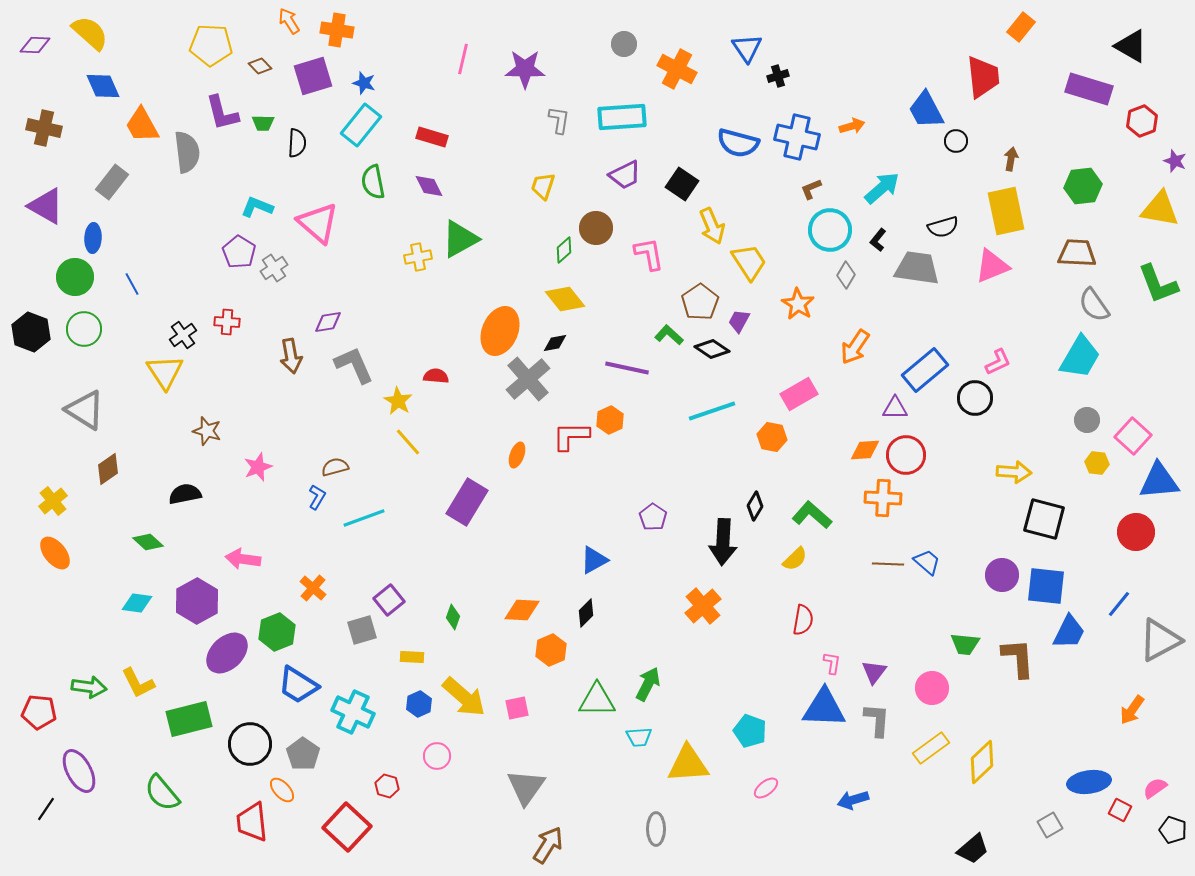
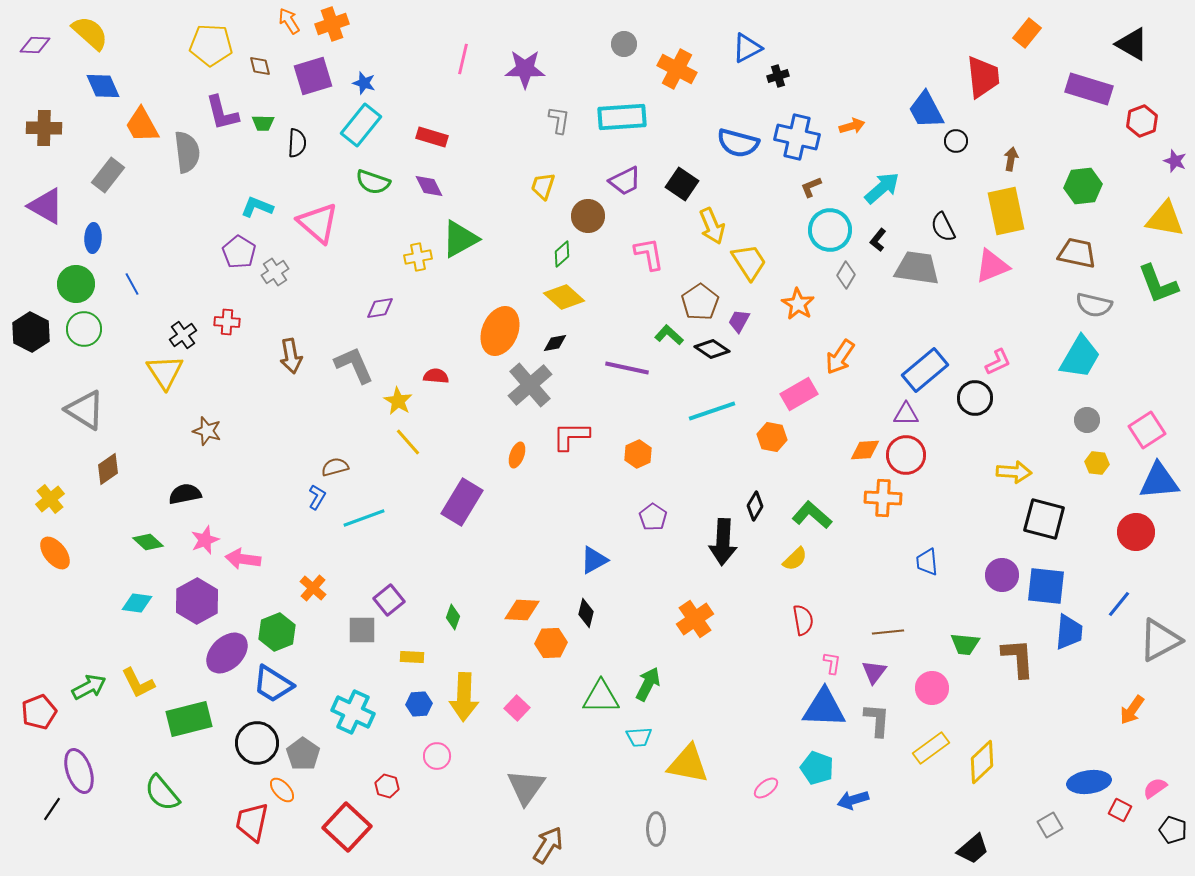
orange rectangle at (1021, 27): moved 6 px right, 6 px down
orange cross at (337, 30): moved 5 px left, 6 px up; rotated 28 degrees counterclockwise
black triangle at (1131, 46): moved 1 px right, 2 px up
blue triangle at (747, 48): rotated 36 degrees clockwise
brown diamond at (260, 66): rotated 30 degrees clockwise
brown cross at (44, 128): rotated 12 degrees counterclockwise
purple trapezoid at (625, 175): moved 6 px down
gray rectangle at (112, 182): moved 4 px left, 7 px up
green semicircle at (373, 182): rotated 60 degrees counterclockwise
brown L-shape at (811, 189): moved 2 px up
yellow triangle at (1160, 209): moved 5 px right, 10 px down
black semicircle at (943, 227): rotated 80 degrees clockwise
brown circle at (596, 228): moved 8 px left, 12 px up
green diamond at (564, 250): moved 2 px left, 4 px down
brown trapezoid at (1077, 253): rotated 9 degrees clockwise
gray cross at (274, 268): moved 1 px right, 4 px down
green circle at (75, 277): moved 1 px right, 7 px down
yellow diamond at (565, 299): moved 1 px left, 2 px up; rotated 9 degrees counterclockwise
gray semicircle at (1094, 305): rotated 42 degrees counterclockwise
purple diamond at (328, 322): moved 52 px right, 14 px up
black hexagon at (31, 332): rotated 6 degrees clockwise
orange arrow at (855, 347): moved 15 px left, 10 px down
gray cross at (528, 379): moved 2 px right, 6 px down
purple triangle at (895, 408): moved 11 px right, 6 px down
orange hexagon at (610, 420): moved 28 px right, 34 px down
pink square at (1133, 436): moved 14 px right, 6 px up; rotated 15 degrees clockwise
pink star at (258, 467): moved 53 px left, 73 px down
yellow cross at (53, 501): moved 3 px left, 2 px up
purple rectangle at (467, 502): moved 5 px left
blue trapezoid at (927, 562): rotated 136 degrees counterclockwise
brown line at (888, 564): moved 68 px down; rotated 8 degrees counterclockwise
orange cross at (703, 606): moved 8 px left, 13 px down; rotated 6 degrees clockwise
black diamond at (586, 613): rotated 32 degrees counterclockwise
red semicircle at (803, 620): rotated 20 degrees counterclockwise
gray square at (362, 630): rotated 16 degrees clockwise
blue trapezoid at (1069, 632): rotated 21 degrees counterclockwise
orange hexagon at (551, 650): moved 7 px up; rotated 20 degrees clockwise
blue trapezoid at (298, 685): moved 25 px left, 1 px up
green arrow at (89, 687): rotated 36 degrees counterclockwise
yellow arrow at (464, 697): rotated 51 degrees clockwise
green triangle at (597, 700): moved 4 px right, 3 px up
blue hexagon at (419, 704): rotated 20 degrees clockwise
pink square at (517, 708): rotated 35 degrees counterclockwise
red pentagon at (39, 712): rotated 28 degrees counterclockwise
cyan pentagon at (750, 731): moved 67 px right, 37 px down
black circle at (250, 744): moved 7 px right, 1 px up
yellow triangle at (688, 764): rotated 15 degrees clockwise
purple ellipse at (79, 771): rotated 9 degrees clockwise
black line at (46, 809): moved 6 px right
red trapezoid at (252, 822): rotated 18 degrees clockwise
